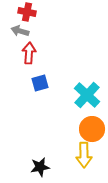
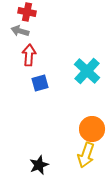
red arrow: moved 2 px down
cyan cross: moved 24 px up
yellow arrow: moved 2 px right; rotated 20 degrees clockwise
black star: moved 1 px left, 2 px up; rotated 12 degrees counterclockwise
